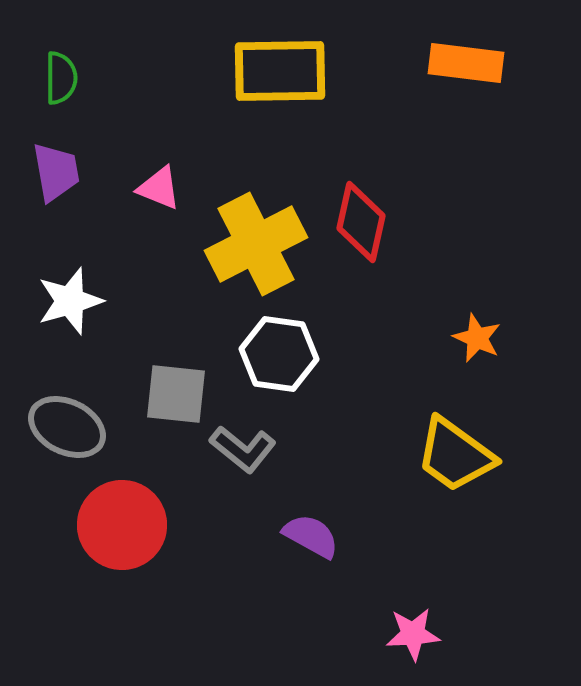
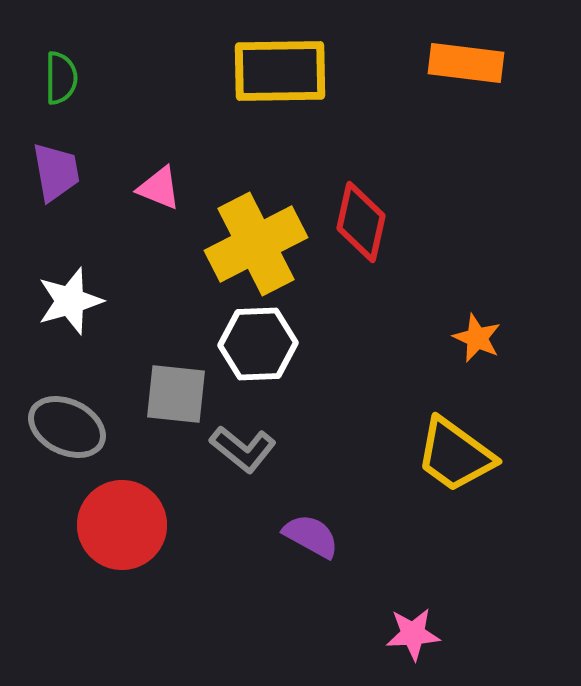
white hexagon: moved 21 px left, 10 px up; rotated 10 degrees counterclockwise
